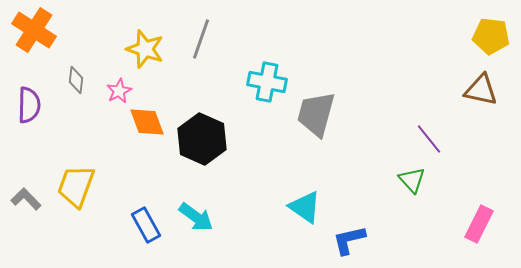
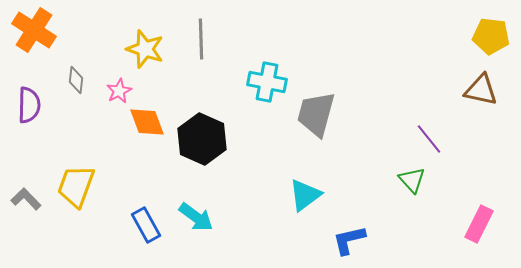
gray line: rotated 21 degrees counterclockwise
cyan triangle: moved 12 px up; rotated 48 degrees clockwise
